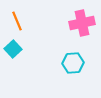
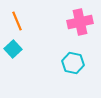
pink cross: moved 2 px left, 1 px up
cyan hexagon: rotated 15 degrees clockwise
